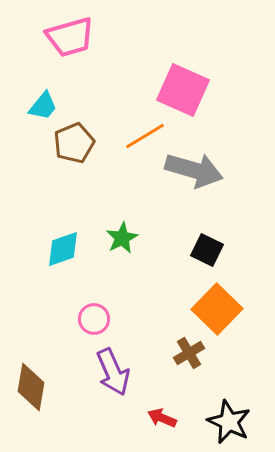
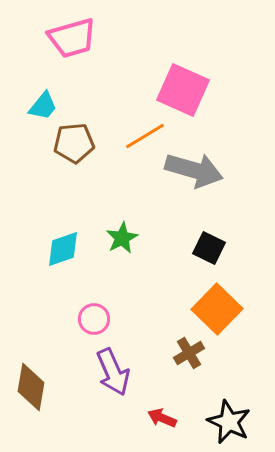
pink trapezoid: moved 2 px right, 1 px down
brown pentagon: rotated 18 degrees clockwise
black square: moved 2 px right, 2 px up
